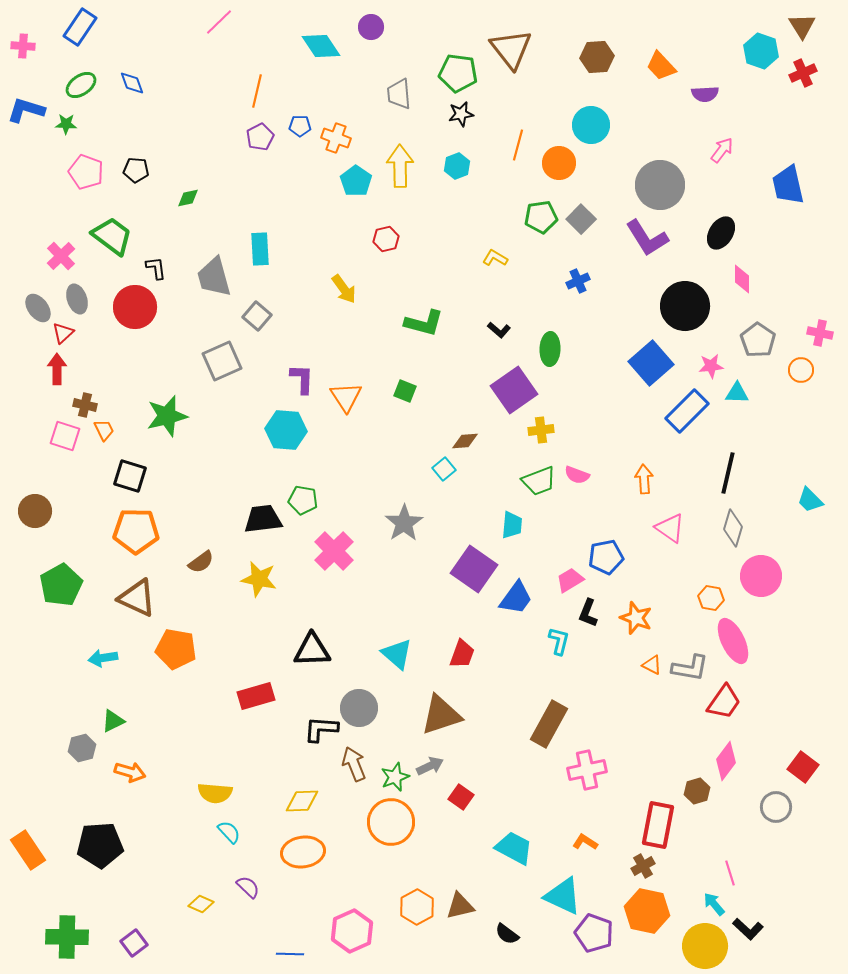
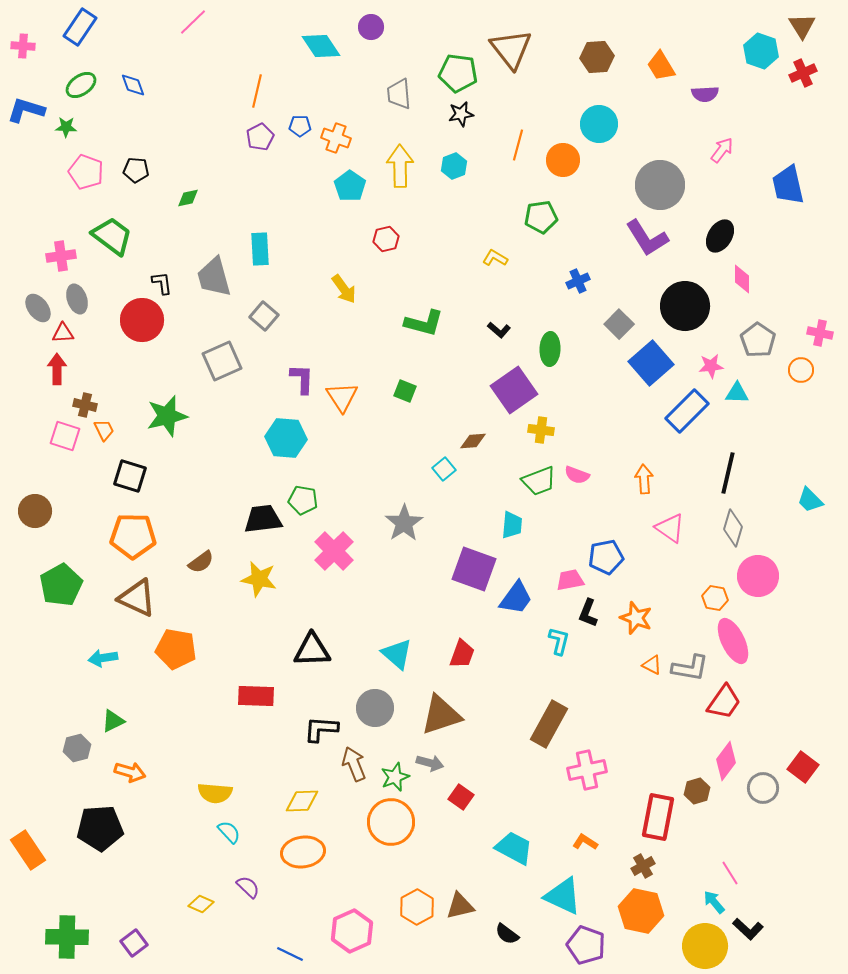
pink line at (219, 22): moved 26 px left
orange trapezoid at (661, 66): rotated 12 degrees clockwise
blue diamond at (132, 83): moved 1 px right, 2 px down
green star at (66, 124): moved 3 px down
cyan circle at (591, 125): moved 8 px right, 1 px up
orange circle at (559, 163): moved 4 px right, 3 px up
cyan hexagon at (457, 166): moved 3 px left
cyan pentagon at (356, 181): moved 6 px left, 5 px down
gray square at (581, 219): moved 38 px right, 105 px down
black ellipse at (721, 233): moved 1 px left, 3 px down
pink cross at (61, 256): rotated 36 degrees clockwise
black L-shape at (156, 268): moved 6 px right, 15 px down
red circle at (135, 307): moved 7 px right, 13 px down
gray square at (257, 316): moved 7 px right
red triangle at (63, 333): rotated 40 degrees clockwise
orange triangle at (346, 397): moved 4 px left
cyan hexagon at (286, 430): moved 8 px down
yellow cross at (541, 430): rotated 15 degrees clockwise
brown diamond at (465, 441): moved 8 px right
orange pentagon at (136, 531): moved 3 px left, 5 px down
purple square at (474, 569): rotated 15 degrees counterclockwise
pink circle at (761, 576): moved 3 px left
pink trapezoid at (570, 580): rotated 20 degrees clockwise
orange hexagon at (711, 598): moved 4 px right
red rectangle at (256, 696): rotated 18 degrees clockwise
gray circle at (359, 708): moved 16 px right
gray hexagon at (82, 748): moved 5 px left
gray arrow at (430, 766): moved 3 px up; rotated 40 degrees clockwise
gray circle at (776, 807): moved 13 px left, 19 px up
red rectangle at (658, 825): moved 8 px up
black pentagon at (100, 845): moved 17 px up
pink line at (730, 873): rotated 15 degrees counterclockwise
cyan arrow at (714, 904): moved 2 px up
orange hexagon at (647, 911): moved 6 px left
purple pentagon at (594, 933): moved 8 px left, 12 px down
blue line at (290, 954): rotated 24 degrees clockwise
